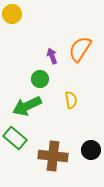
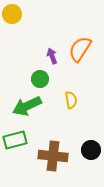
green rectangle: moved 2 px down; rotated 55 degrees counterclockwise
